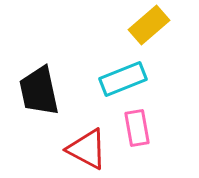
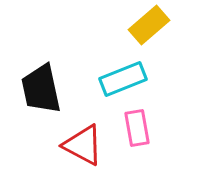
black trapezoid: moved 2 px right, 2 px up
red triangle: moved 4 px left, 4 px up
